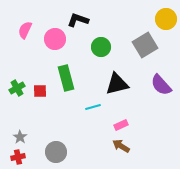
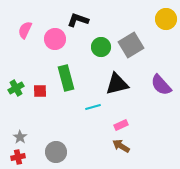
gray square: moved 14 px left
green cross: moved 1 px left
